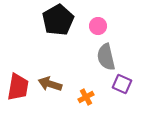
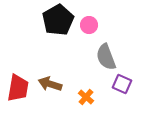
pink circle: moved 9 px left, 1 px up
gray semicircle: rotated 8 degrees counterclockwise
red trapezoid: moved 1 px down
orange cross: rotated 21 degrees counterclockwise
